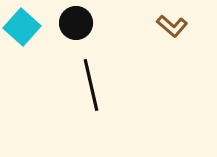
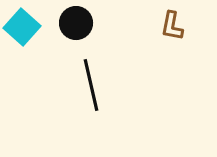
brown L-shape: rotated 60 degrees clockwise
